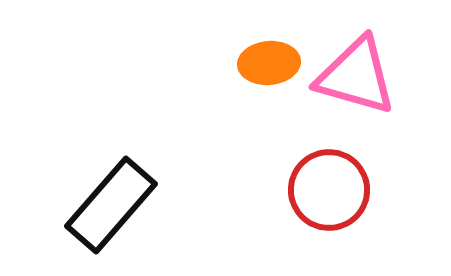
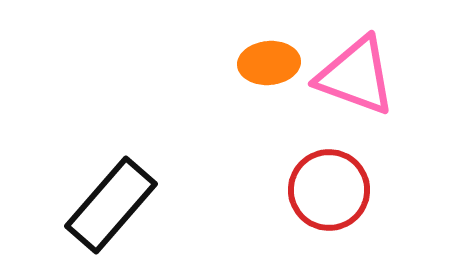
pink triangle: rotated 4 degrees clockwise
